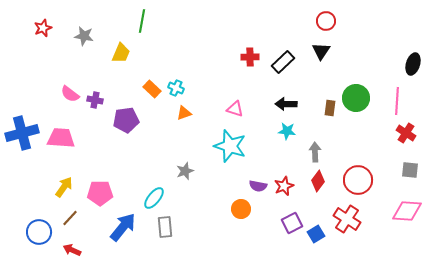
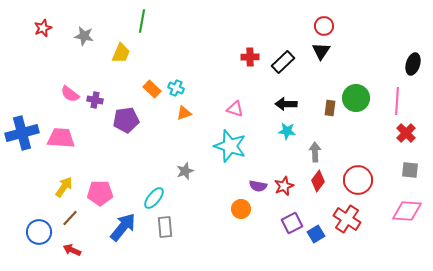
red circle at (326, 21): moved 2 px left, 5 px down
red cross at (406, 133): rotated 12 degrees clockwise
